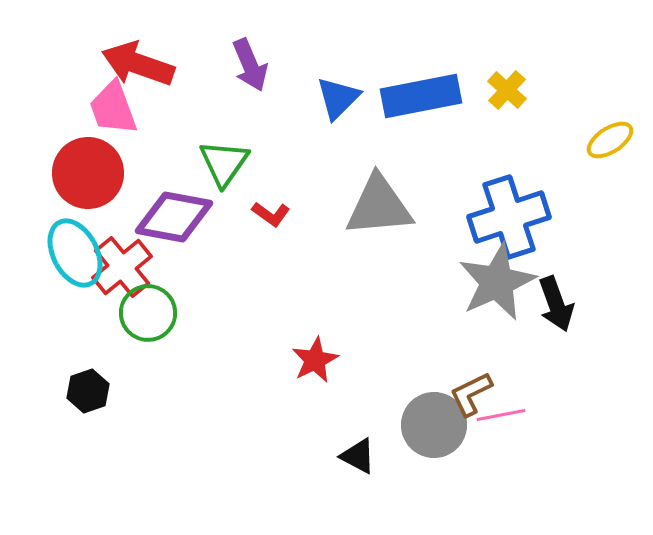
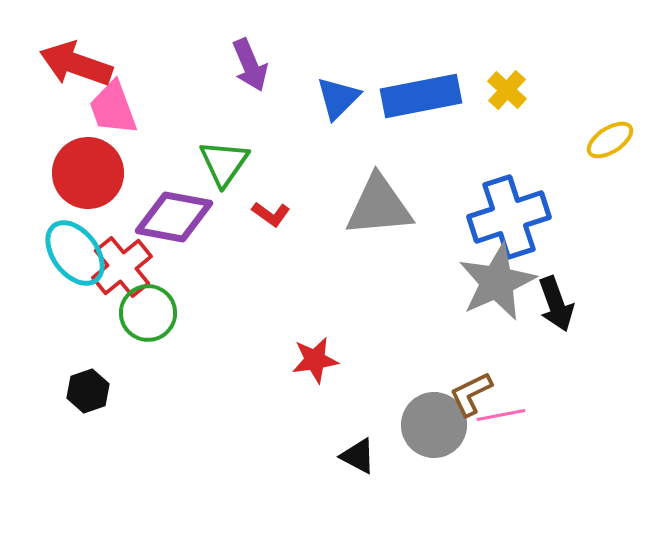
red arrow: moved 62 px left
cyan ellipse: rotated 10 degrees counterclockwise
red star: rotated 18 degrees clockwise
